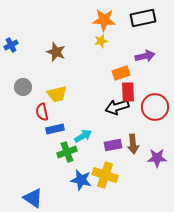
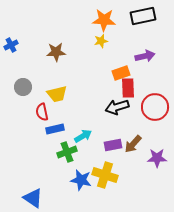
black rectangle: moved 2 px up
brown star: rotated 24 degrees counterclockwise
red rectangle: moved 4 px up
brown arrow: rotated 48 degrees clockwise
